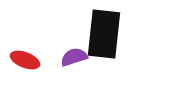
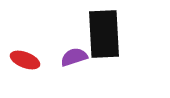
black rectangle: rotated 9 degrees counterclockwise
